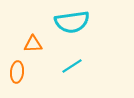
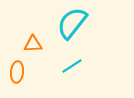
cyan semicircle: moved 1 px down; rotated 136 degrees clockwise
